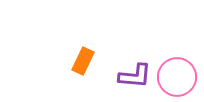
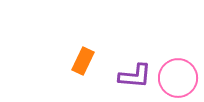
pink circle: moved 1 px right, 1 px down
